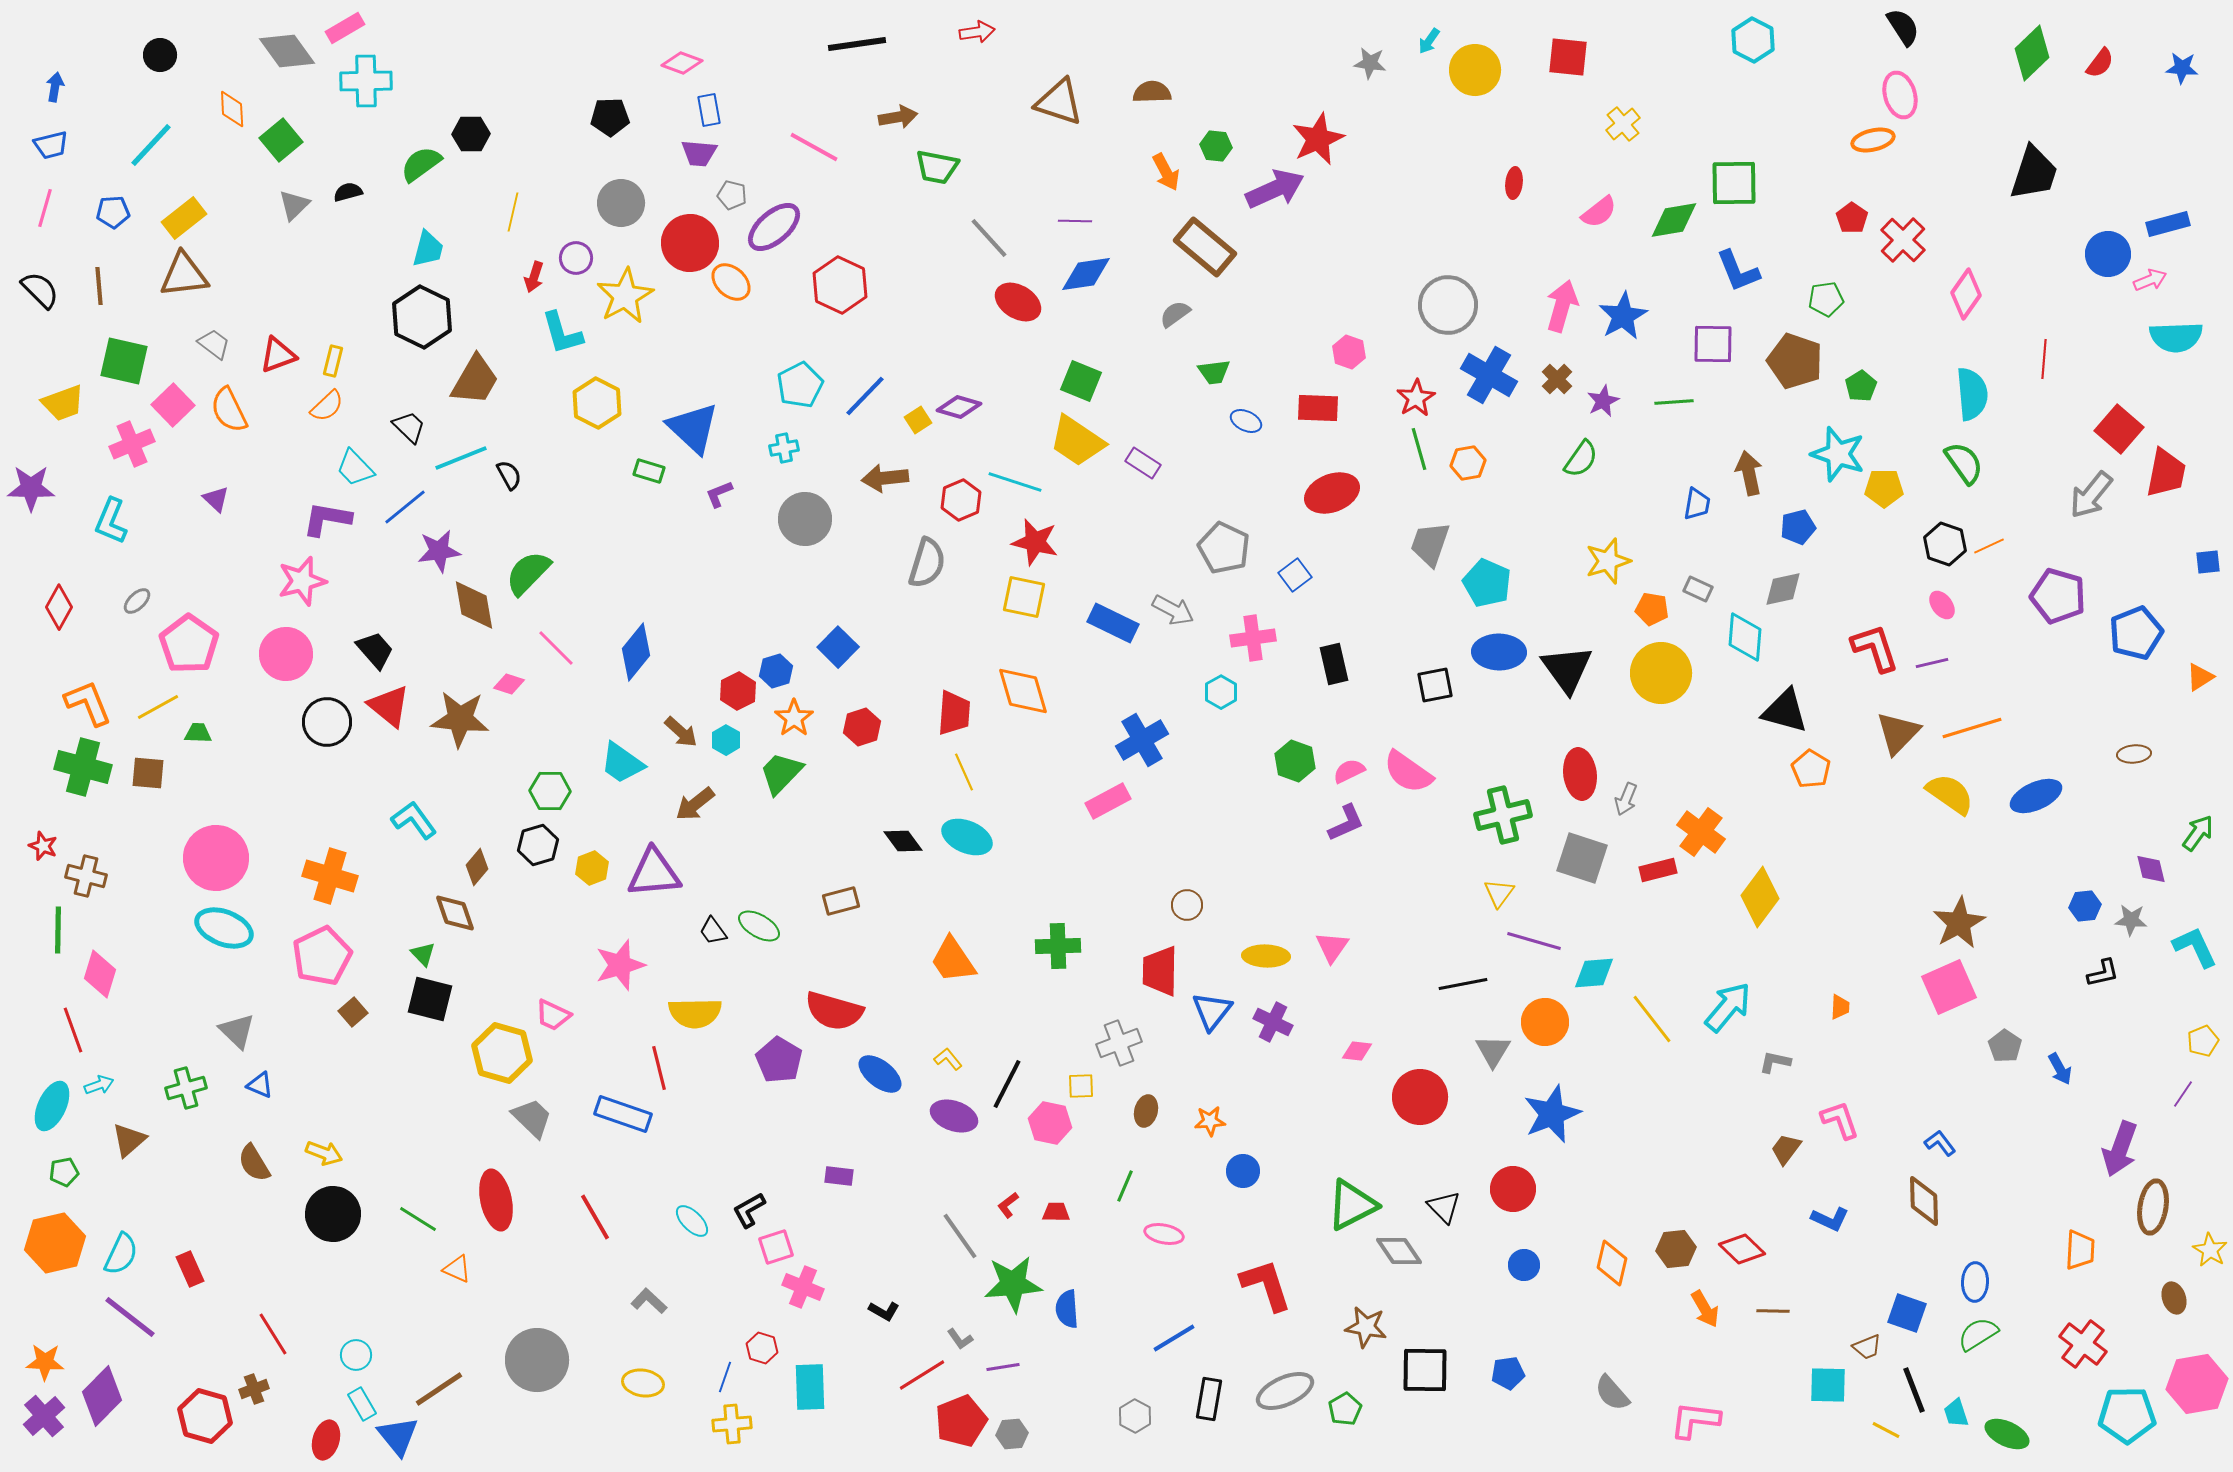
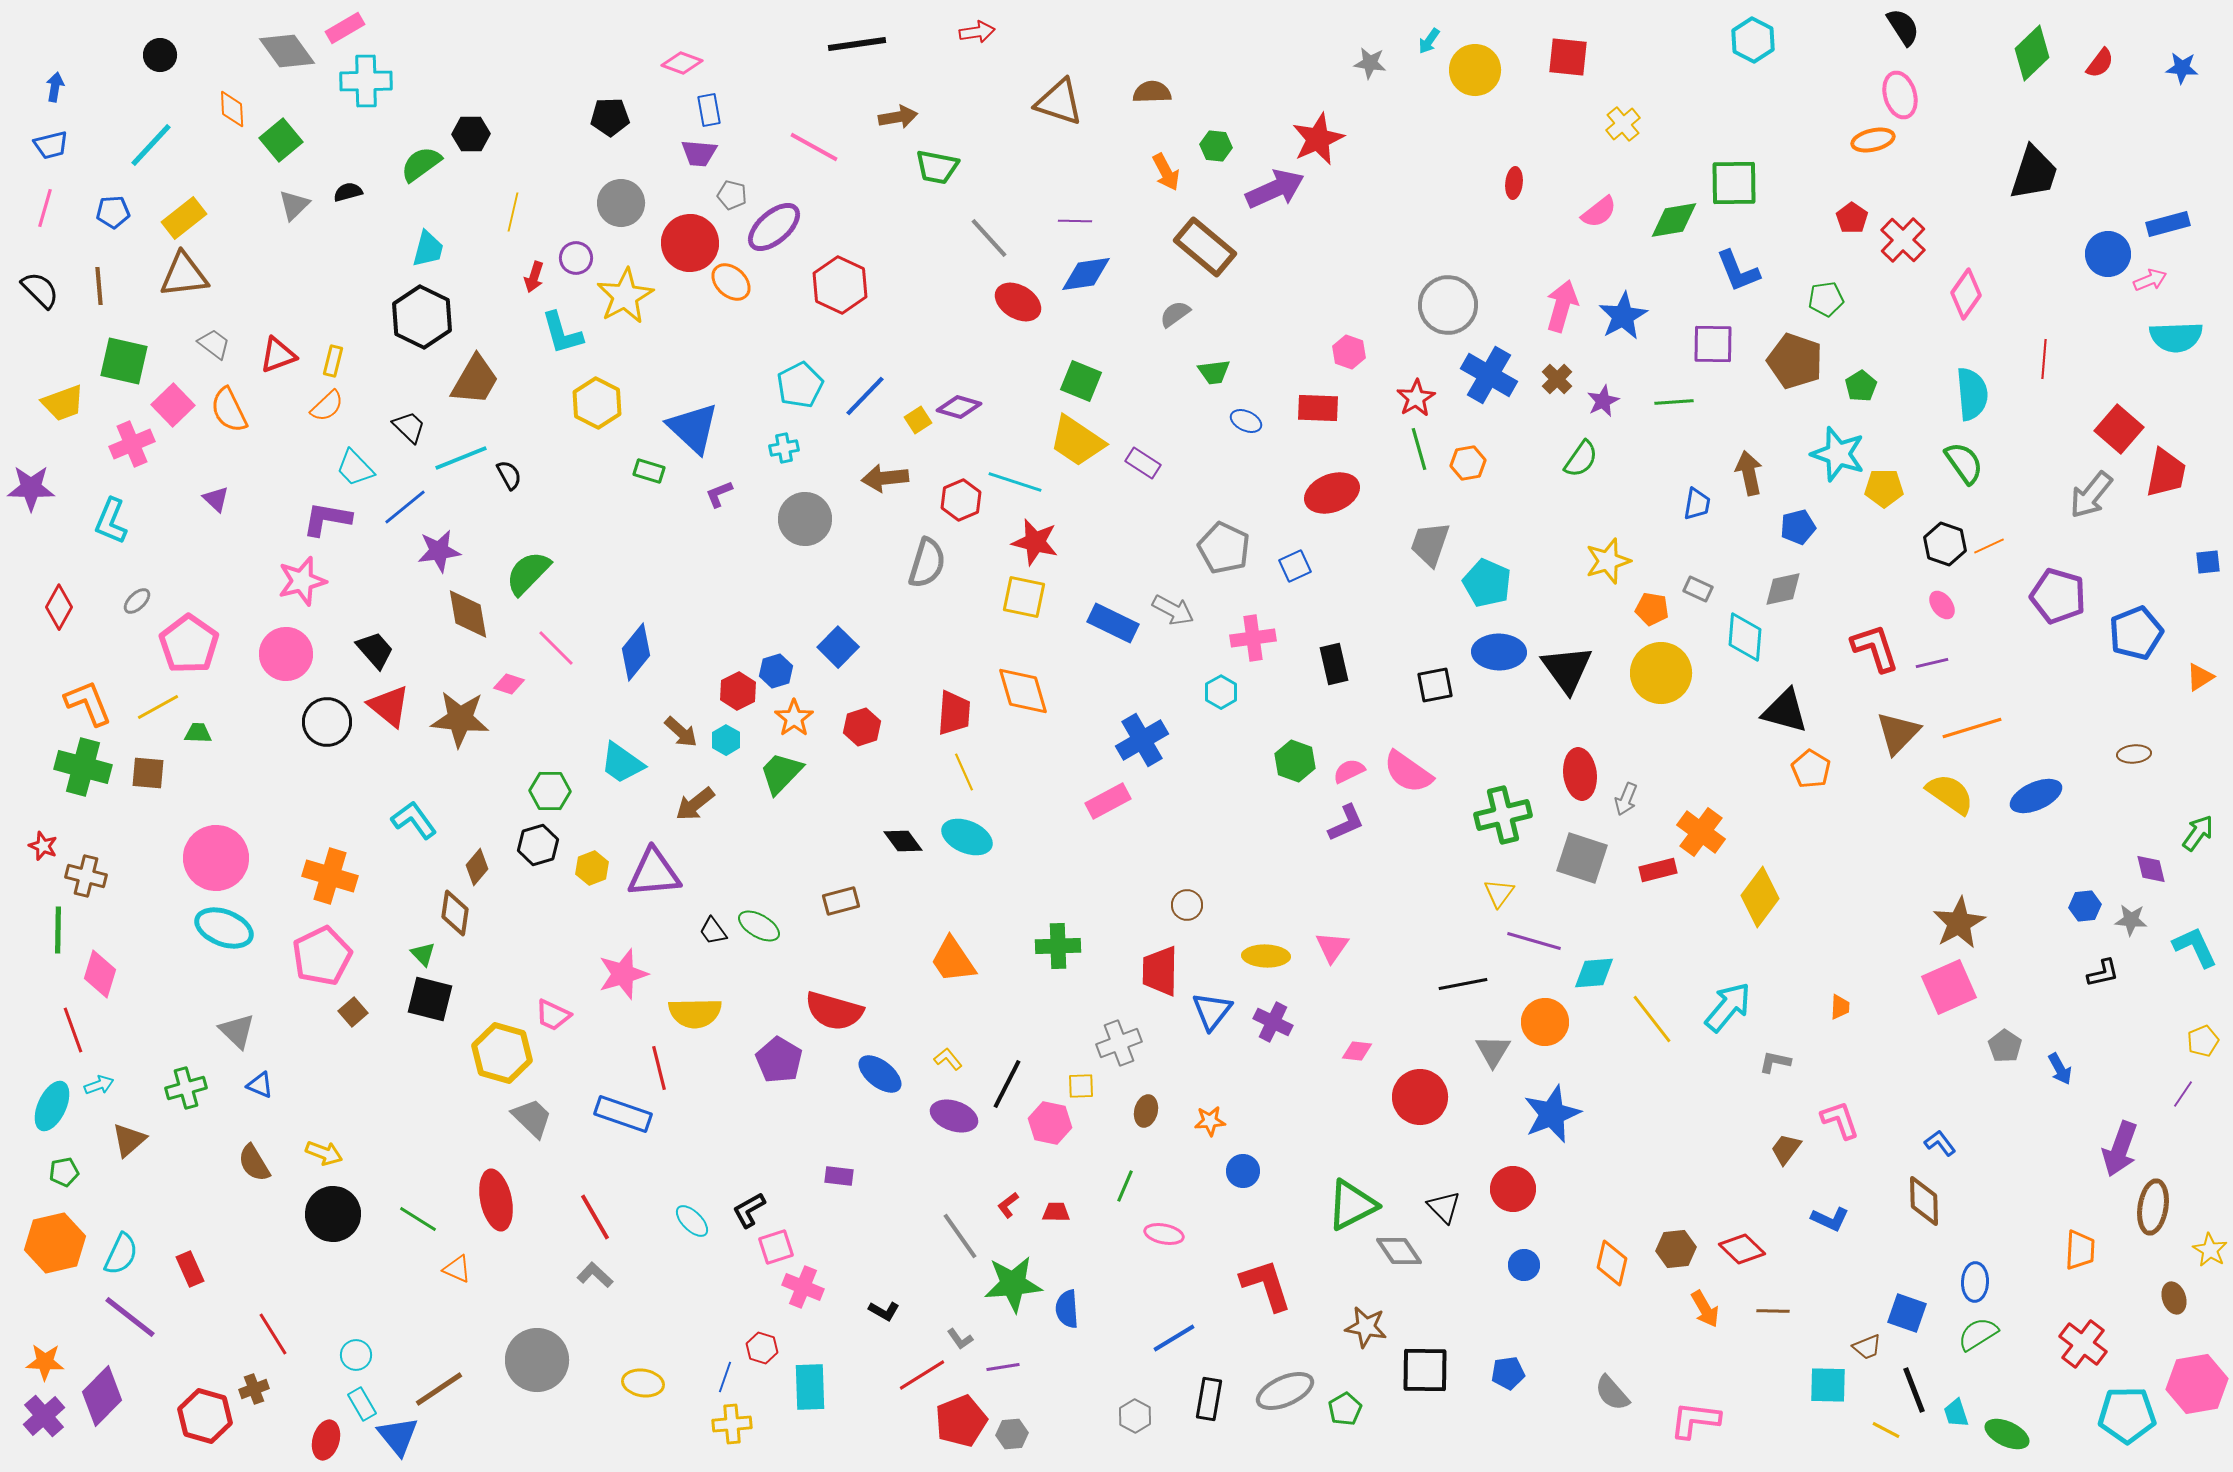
blue square at (1295, 575): moved 9 px up; rotated 12 degrees clockwise
brown diamond at (474, 605): moved 6 px left, 9 px down
brown diamond at (455, 913): rotated 27 degrees clockwise
pink star at (620, 965): moved 3 px right, 9 px down
gray L-shape at (649, 1301): moved 54 px left, 26 px up
